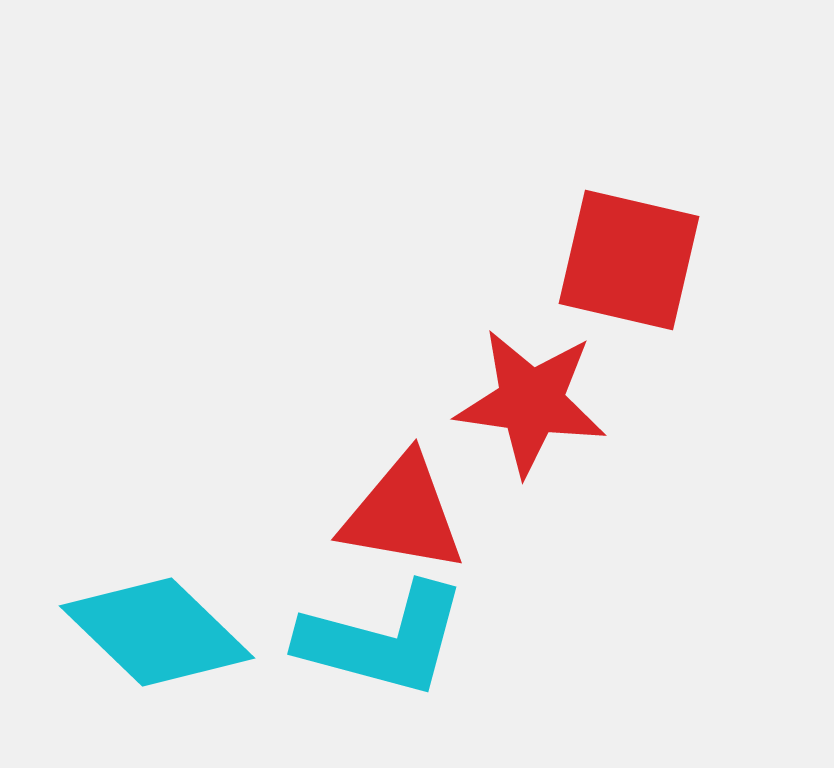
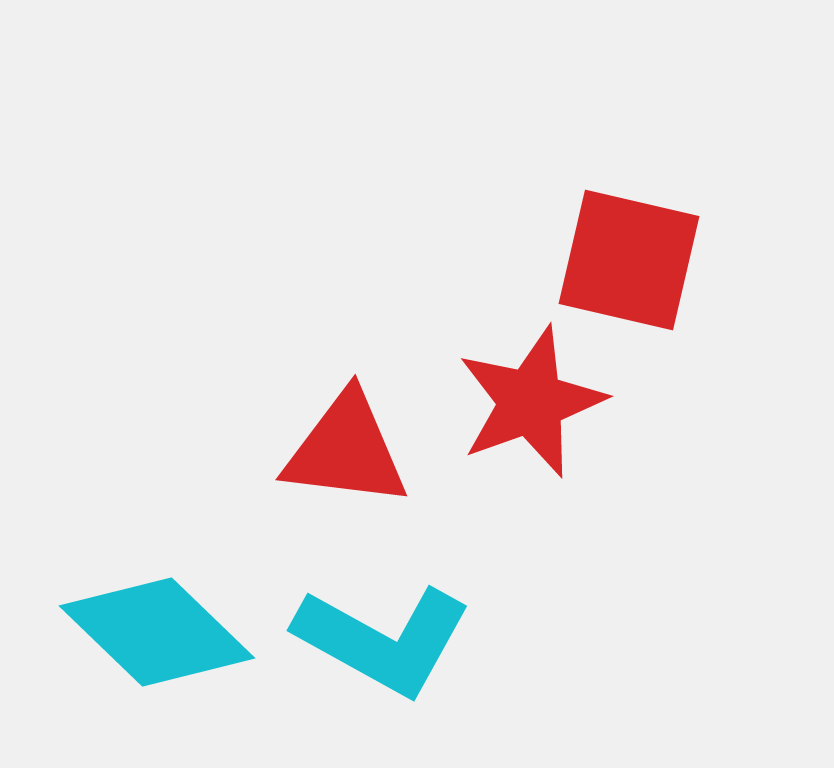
red star: rotated 28 degrees counterclockwise
red triangle: moved 57 px left, 64 px up; rotated 3 degrees counterclockwise
cyan L-shape: rotated 14 degrees clockwise
